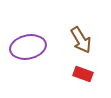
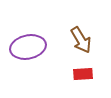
red rectangle: rotated 24 degrees counterclockwise
